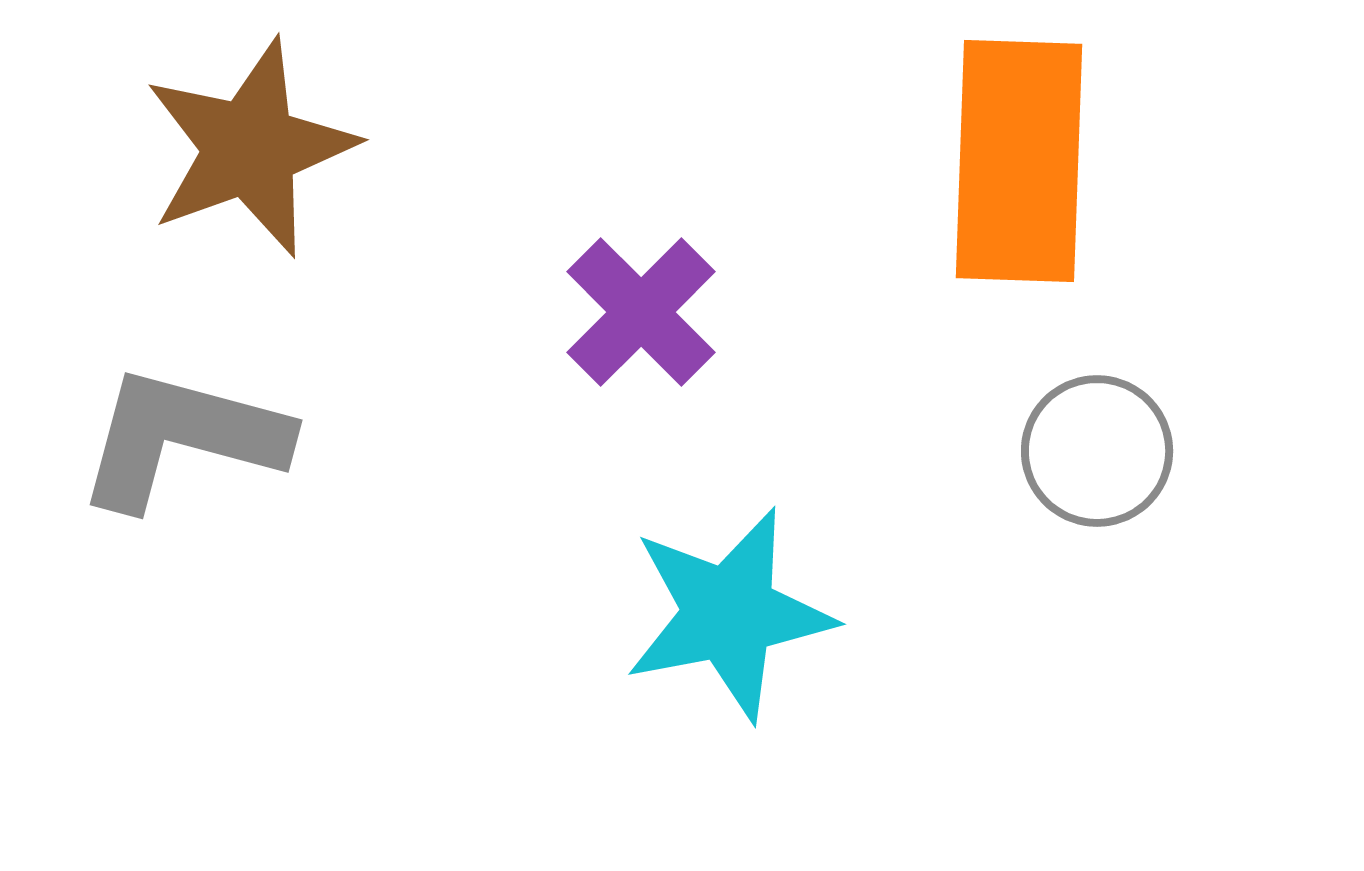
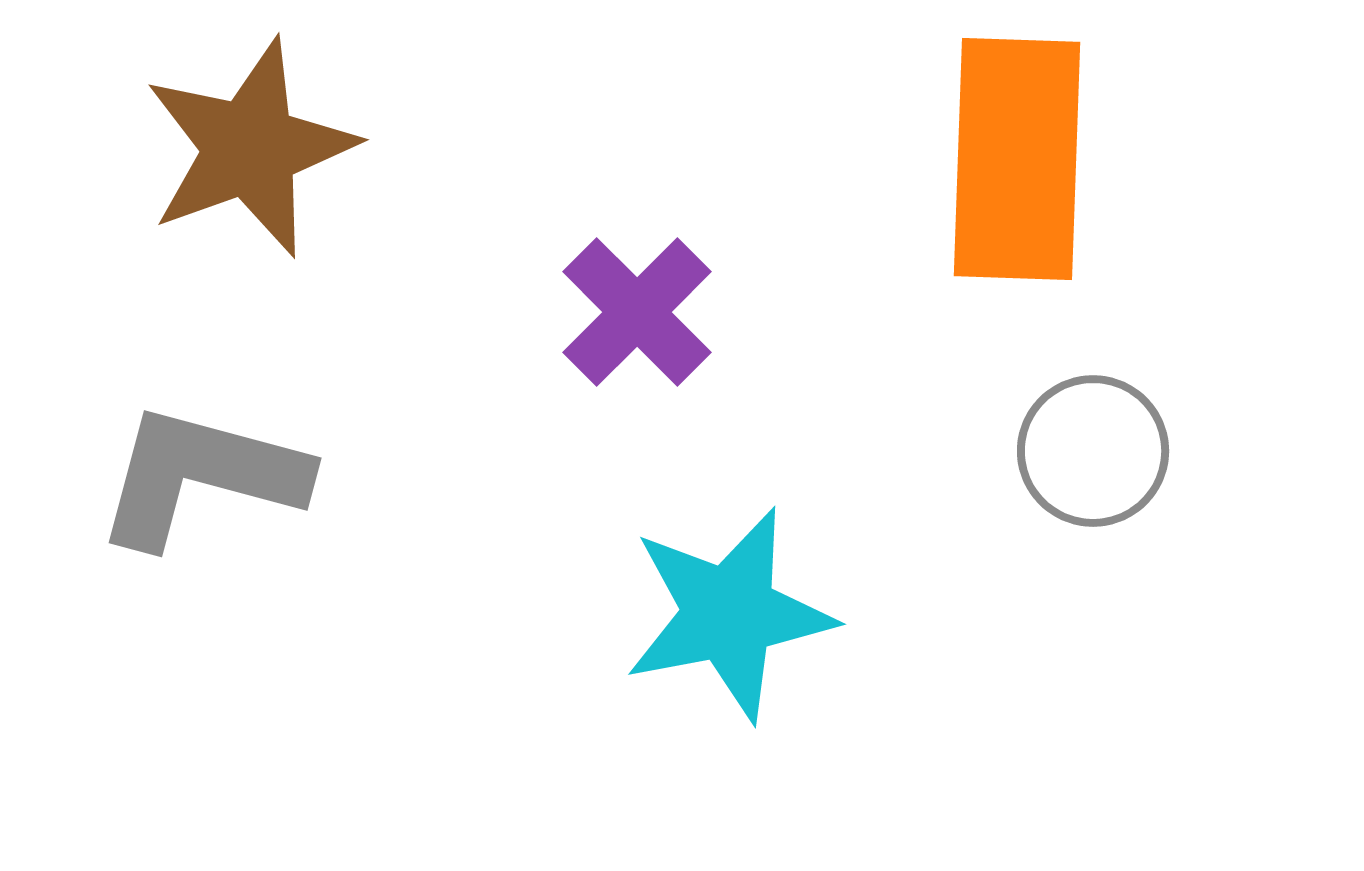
orange rectangle: moved 2 px left, 2 px up
purple cross: moved 4 px left
gray L-shape: moved 19 px right, 38 px down
gray circle: moved 4 px left
